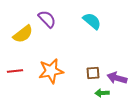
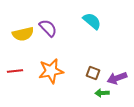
purple semicircle: moved 1 px right, 9 px down
yellow semicircle: rotated 25 degrees clockwise
brown square: rotated 24 degrees clockwise
purple arrow: rotated 36 degrees counterclockwise
